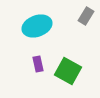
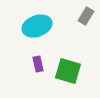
green square: rotated 12 degrees counterclockwise
